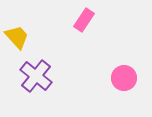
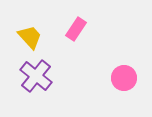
pink rectangle: moved 8 px left, 9 px down
yellow trapezoid: moved 13 px right
